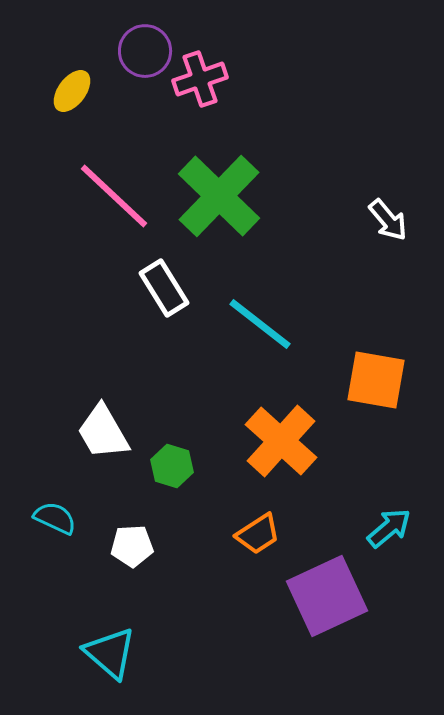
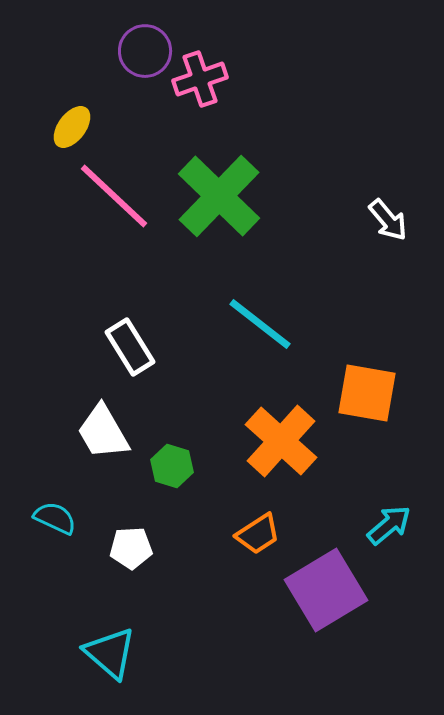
yellow ellipse: moved 36 px down
white rectangle: moved 34 px left, 59 px down
orange square: moved 9 px left, 13 px down
cyan arrow: moved 3 px up
white pentagon: moved 1 px left, 2 px down
purple square: moved 1 px left, 6 px up; rotated 6 degrees counterclockwise
